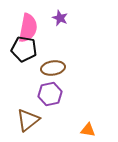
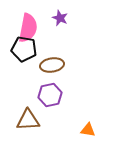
brown ellipse: moved 1 px left, 3 px up
purple hexagon: moved 1 px down
brown triangle: rotated 35 degrees clockwise
